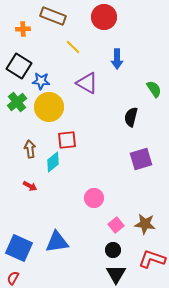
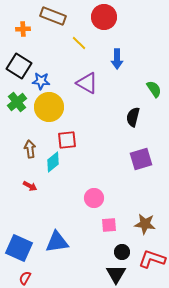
yellow line: moved 6 px right, 4 px up
black semicircle: moved 2 px right
pink square: moved 7 px left; rotated 35 degrees clockwise
black circle: moved 9 px right, 2 px down
red semicircle: moved 12 px right
